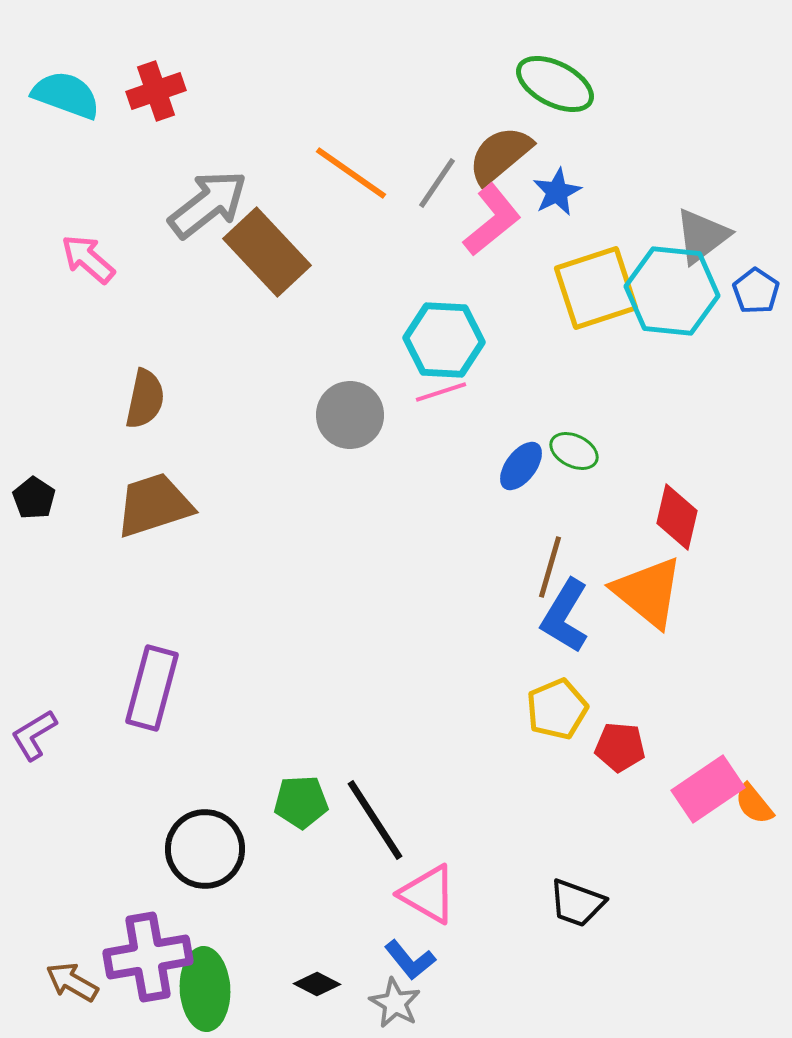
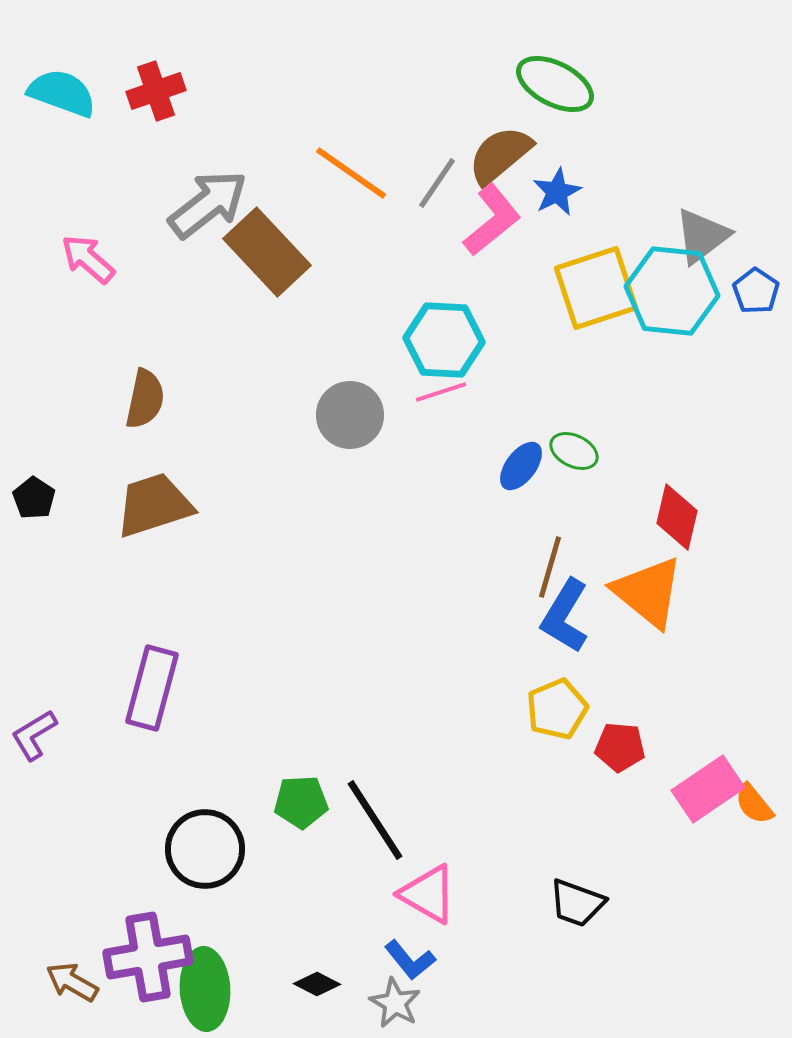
cyan semicircle at (66, 95): moved 4 px left, 2 px up
